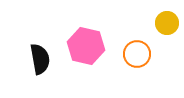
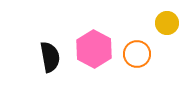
pink hexagon: moved 8 px right, 3 px down; rotated 15 degrees clockwise
black semicircle: moved 10 px right, 2 px up
